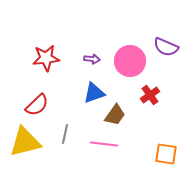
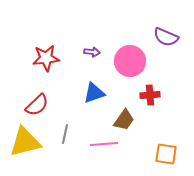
purple semicircle: moved 10 px up
purple arrow: moved 7 px up
red cross: rotated 30 degrees clockwise
brown trapezoid: moved 9 px right, 5 px down
pink line: rotated 12 degrees counterclockwise
